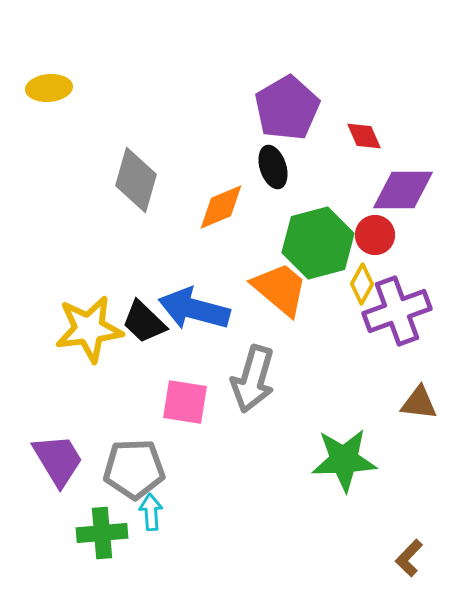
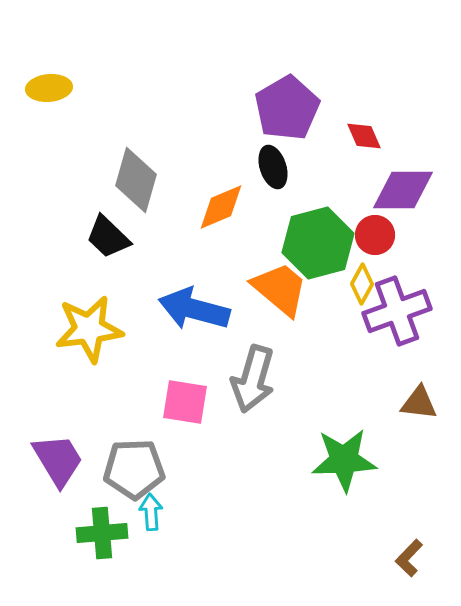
black trapezoid: moved 36 px left, 85 px up
